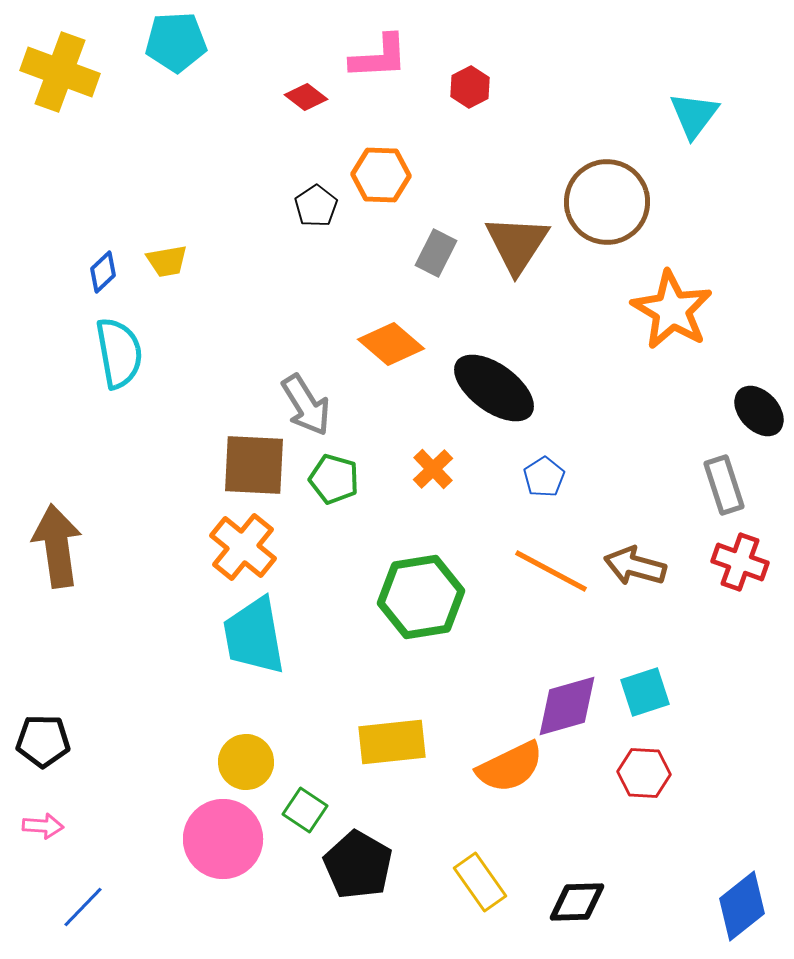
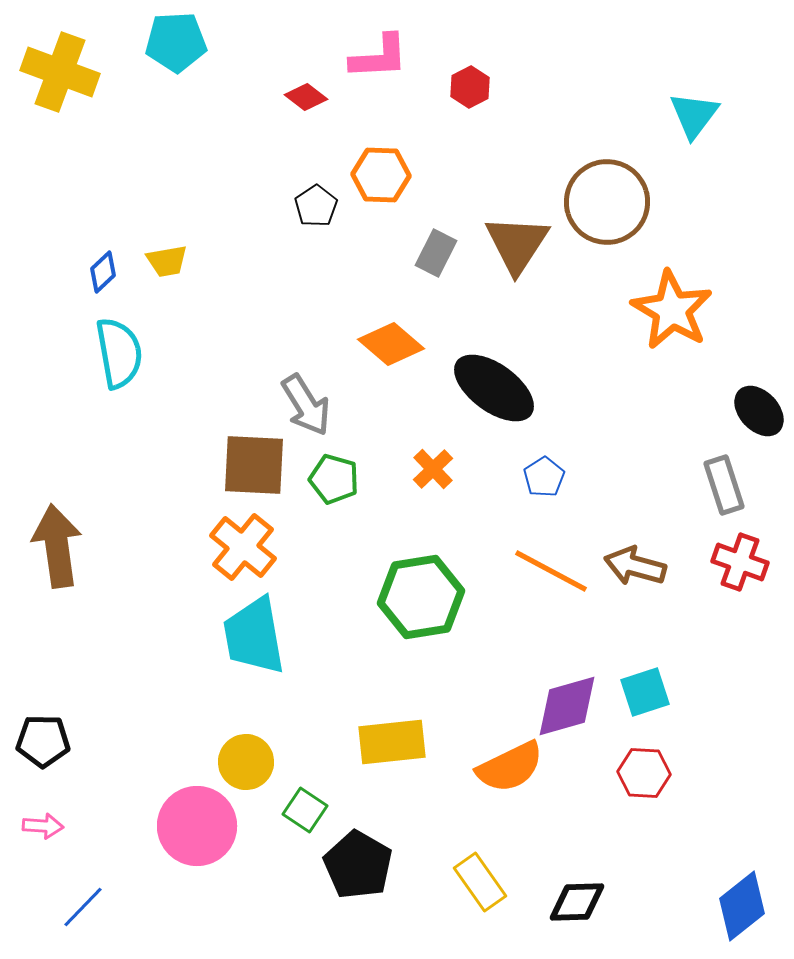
pink circle at (223, 839): moved 26 px left, 13 px up
